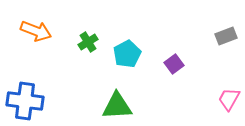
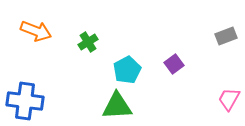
cyan pentagon: moved 16 px down
